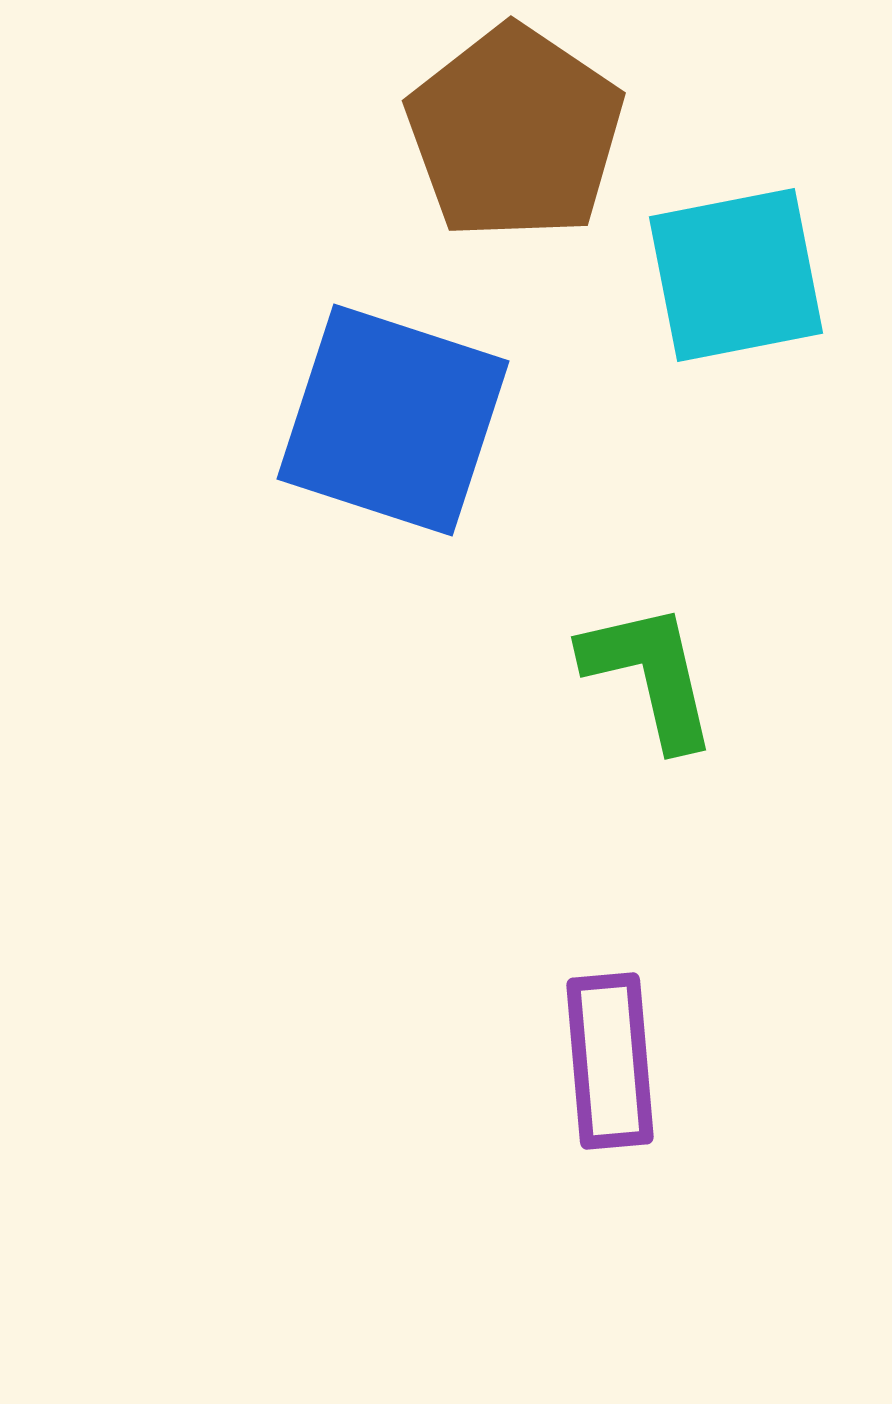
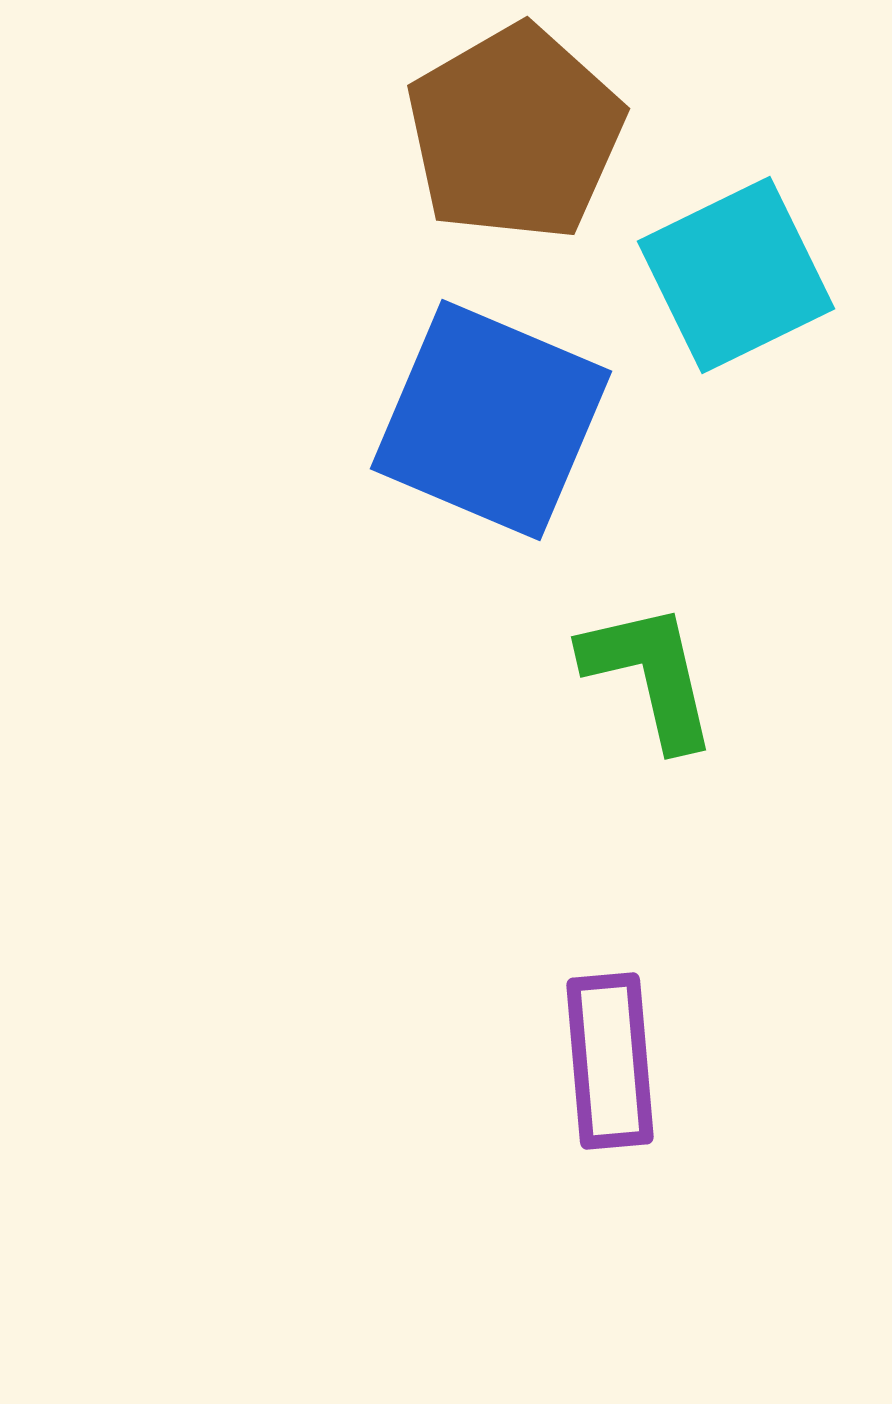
brown pentagon: rotated 8 degrees clockwise
cyan square: rotated 15 degrees counterclockwise
blue square: moved 98 px right; rotated 5 degrees clockwise
